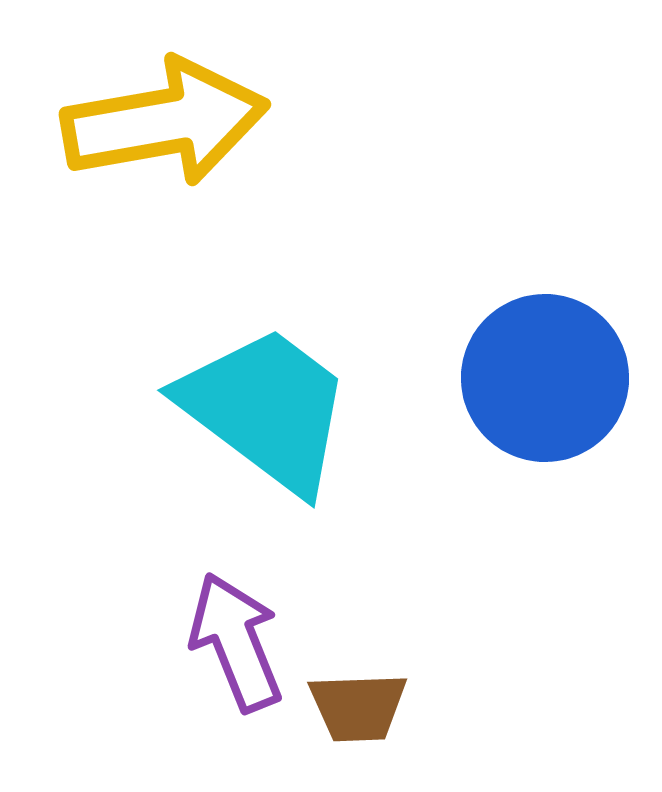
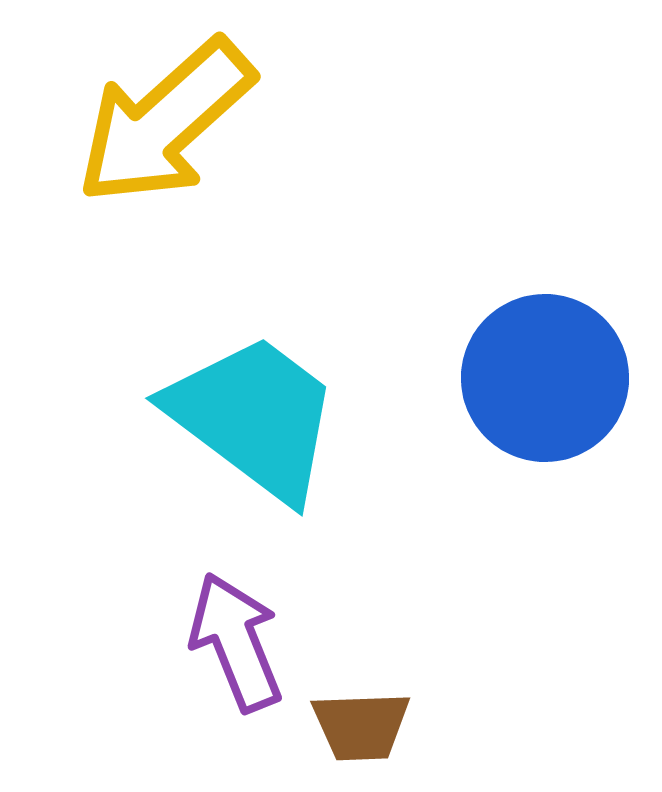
yellow arrow: rotated 148 degrees clockwise
cyan trapezoid: moved 12 px left, 8 px down
brown trapezoid: moved 3 px right, 19 px down
